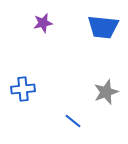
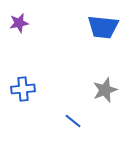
purple star: moved 24 px left
gray star: moved 1 px left, 2 px up
